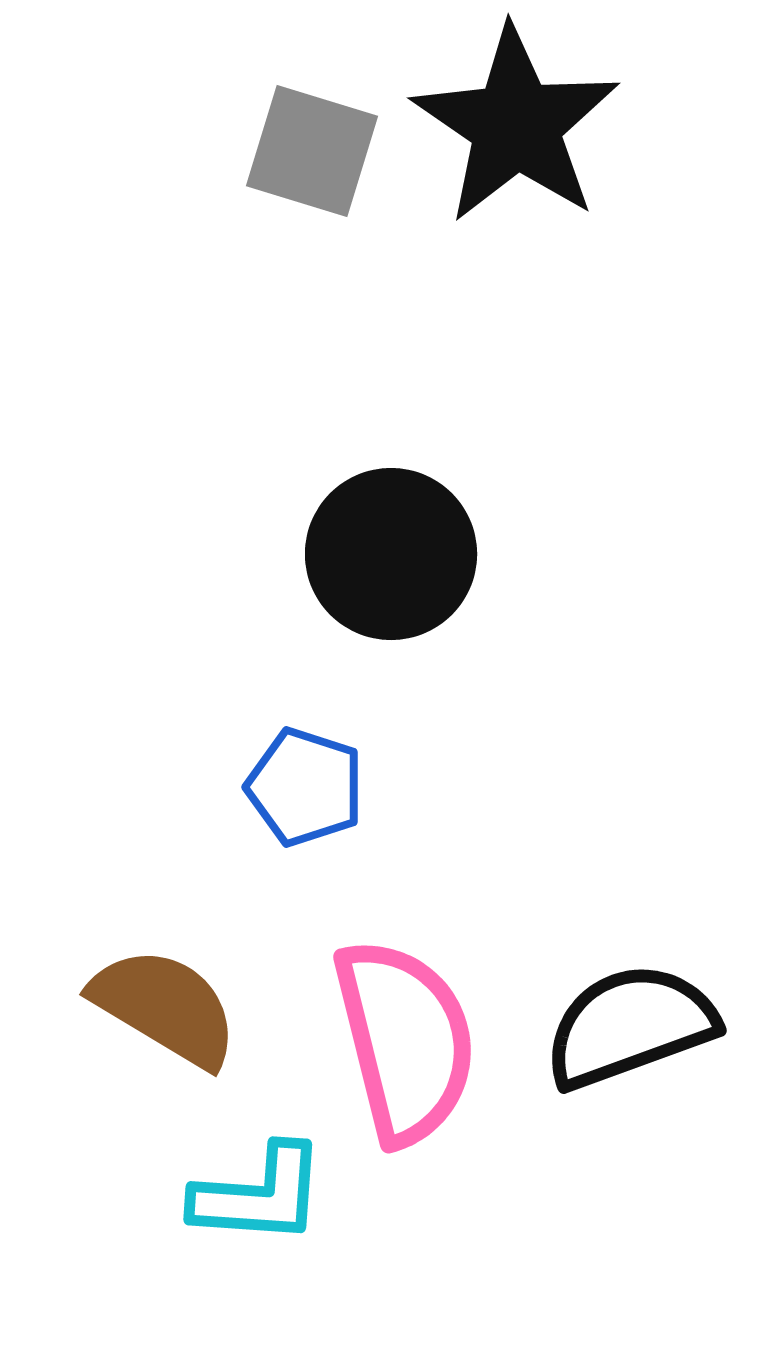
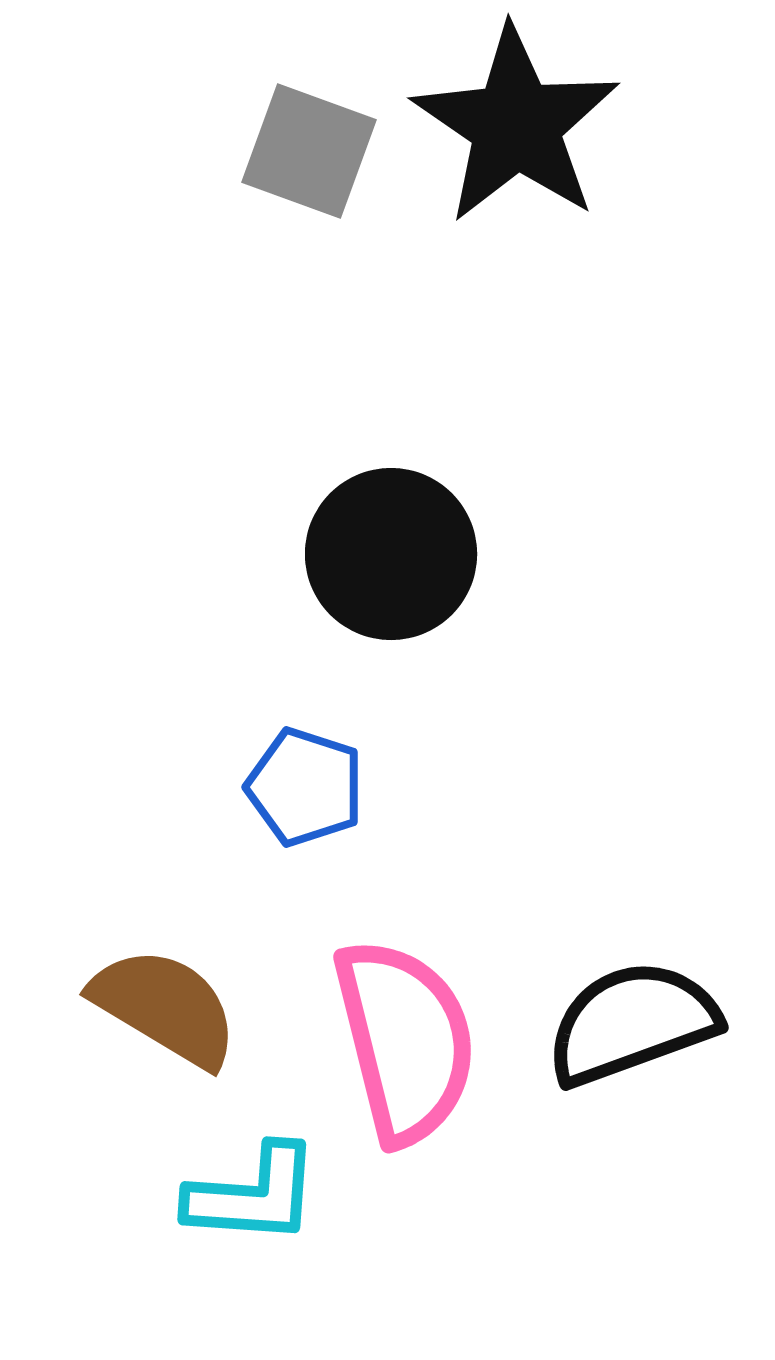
gray square: moved 3 px left; rotated 3 degrees clockwise
black semicircle: moved 2 px right, 3 px up
cyan L-shape: moved 6 px left
